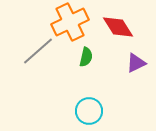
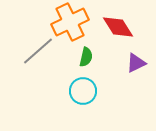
cyan circle: moved 6 px left, 20 px up
